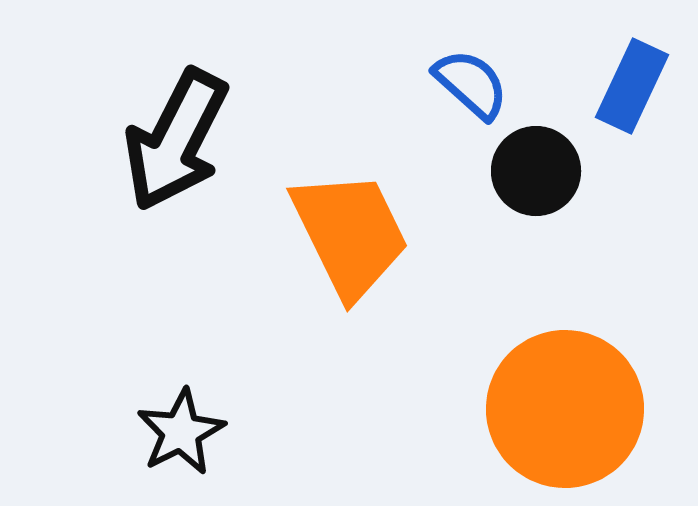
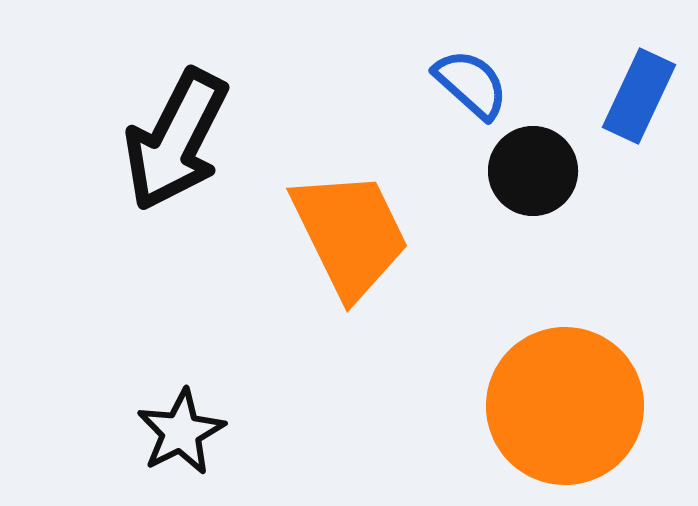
blue rectangle: moved 7 px right, 10 px down
black circle: moved 3 px left
orange circle: moved 3 px up
